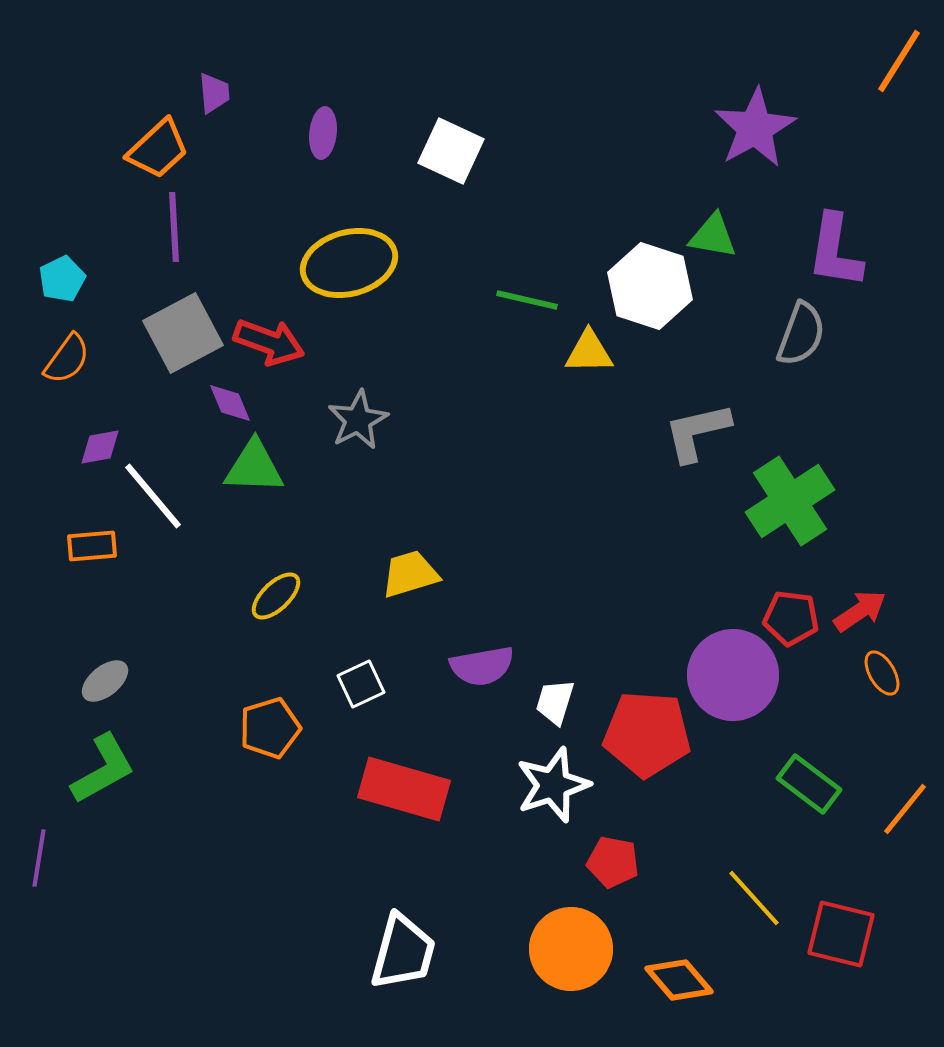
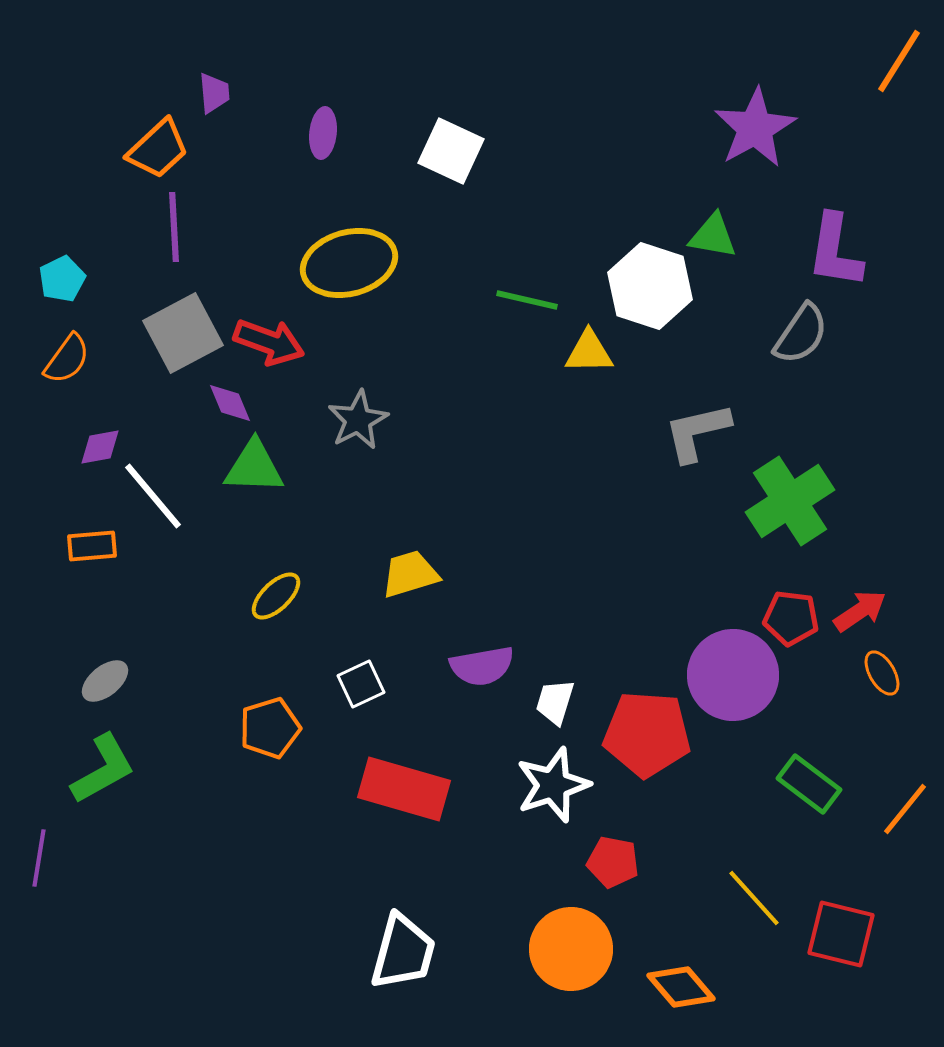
gray semicircle at (801, 334): rotated 14 degrees clockwise
orange diamond at (679, 980): moved 2 px right, 7 px down
